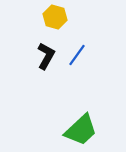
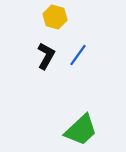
blue line: moved 1 px right
